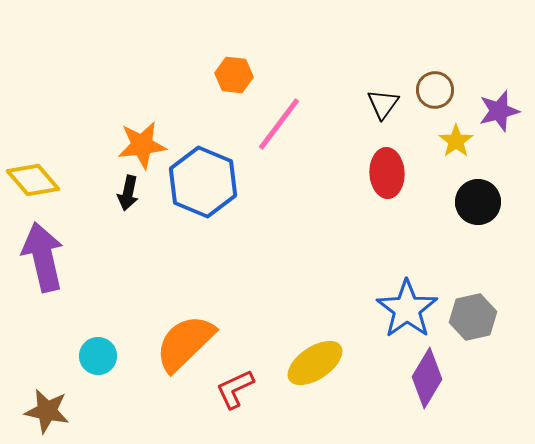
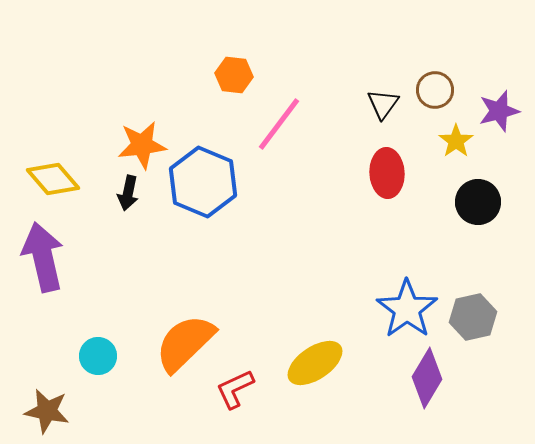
yellow diamond: moved 20 px right, 1 px up
